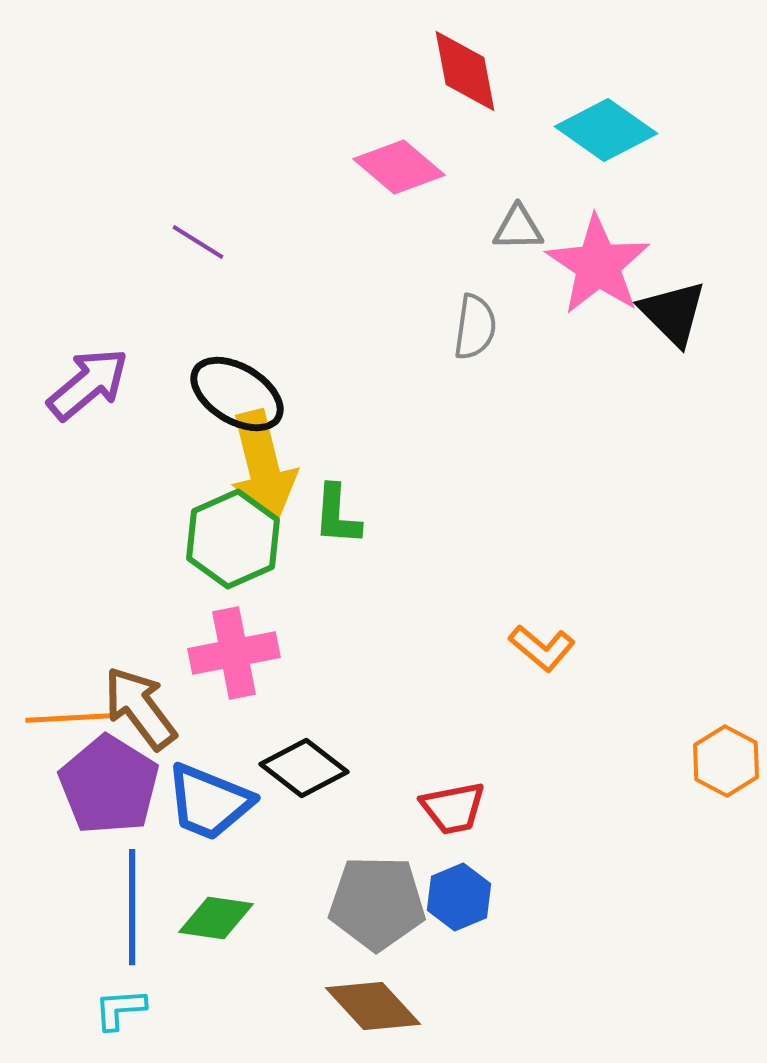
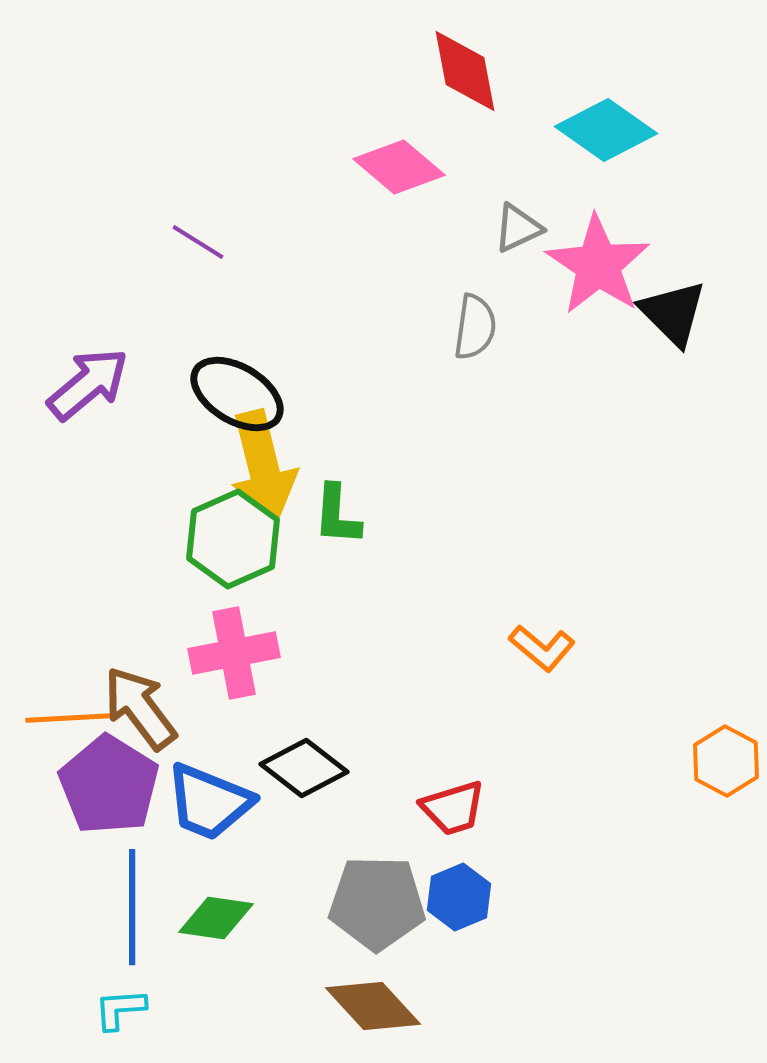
gray triangle: rotated 24 degrees counterclockwise
red trapezoid: rotated 6 degrees counterclockwise
